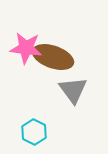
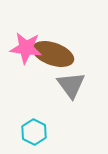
brown ellipse: moved 3 px up
gray triangle: moved 2 px left, 5 px up
